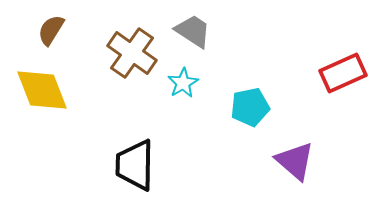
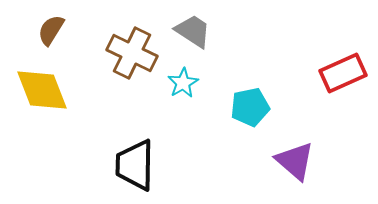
brown cross: rotated 9 degrees counterclockwise
